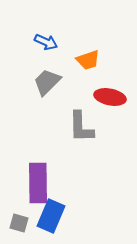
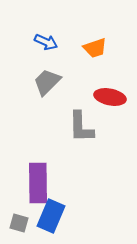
orange trapezoid: moved 7 px right, 12 px up
